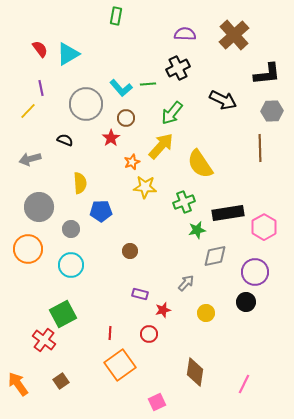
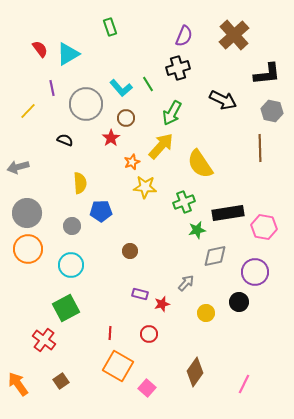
green rectangle at (116, 16): moved 6 px left, 11 px down; rotated 30 degrees counterclockwise
purple semicircle at (185, 34): moved 1 px left, 2 px down; rotated 110 degrees clockwise
black cross at (178, 68): rotated 10 degrees clockwise
green line at (148, 84): rotated 63 degrees clockwise
purple line at (41, 88): moved 11 px right
gray hexagon at (272, 111): rotated 15 degrees clockwise
green arrow at (172, 113): rotated 10 degrees counterclockwise
gray arrow at (30, 159): moved 12 px left, 8 px down
gray circle at (39, 207): moved 12 px left, 6 px down
pink hexagon at (264, 227): rotated 20 degrees counterclockwise
gray circle at (71, 229): moved 1 px right, 3 px up
black circle at (246, 302): moved 7 px left
red star at (163, 310): moved 1 px left, 6 px up
green square at (63, 314): moved 3 px right, 6 px up
orange square at (120, 365): moved 2 px left, 1 px down; rotated 24 degrees counterclockwise
brown diamond at (195, 372): rotated 28 degrees clockwise
pink square at (157, 402): moved 10 px left, 14 px up; rotated 24 degrees counterclockwise
